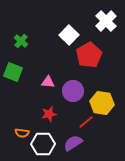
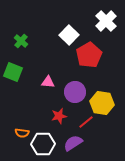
purple circle: moved 2 px right, 1 px down
red star: moved 10 px right, 2 px down
